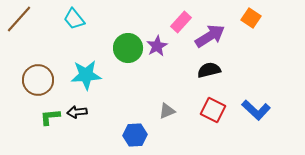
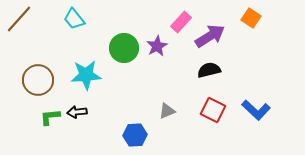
green circle: moved 4 px left
